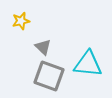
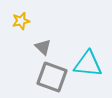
gray square: moved 3 px right, 1 px down
